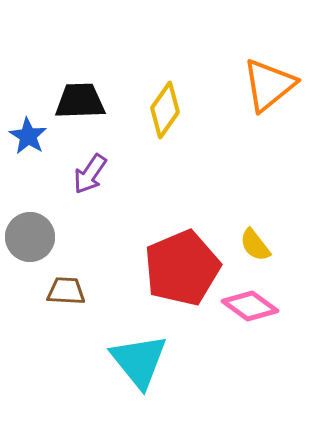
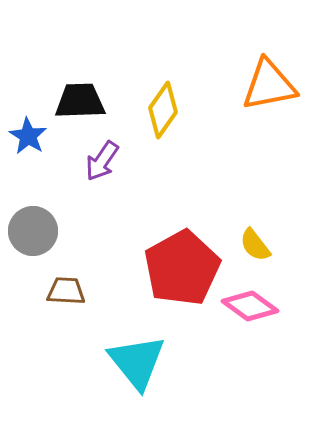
orange triangle: rotated 28 degrees clockwise
yellow diamond: moved 2 px left
purple arrow: moved 12 px right, 13 px up
gray circle: moved 3 px right, 6 px up
red pentagon: rotated 6 degrees counterclockwise
cyan triangle: moved 2 px left, 1 px down
